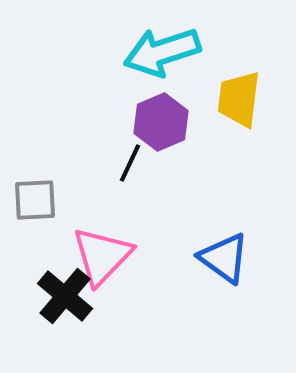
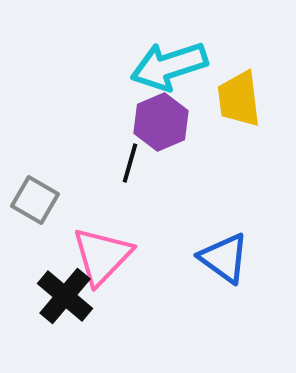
cyan arrow: moved 7 px right, 14 px down
yellow trapezoid: rotated 14 degrees counterclockwise
black line: rotated 9 degrees counterclockwise
gray square: rotated 33 degrees clockwise
